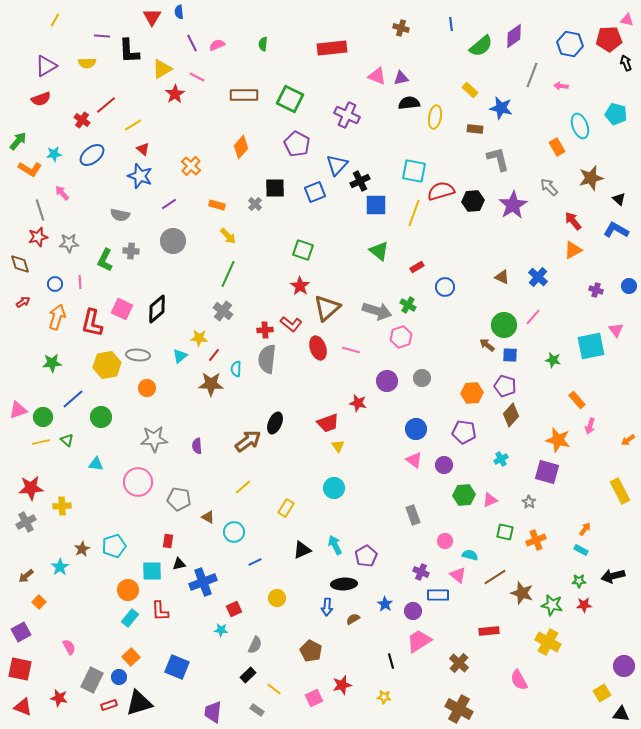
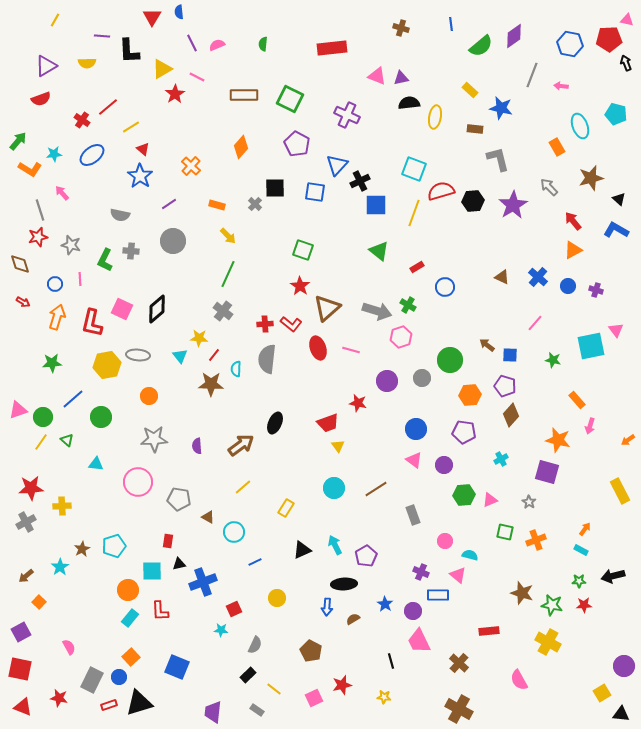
red line at (106, 105): moved 2 px right, 2 px down
yellow line at (133, 125): moved 2 px left, 2 px down
cyan square at (414, 171): moved 2 px up; rotated 10 degrees clockwise
blue star at (140, 176): rotated 15 degrees clockwise
blue square at (315, 192): rotated 30 degrees clockwise
gray star at (69, 243): moved 2 px right, 2 px down; rotated 18 degrees clockwise
pink line at (80, 282): moved 3 px up
blue circle at (629, 286): moved 61 px left
red arrow at (23, 302): rotated 64 degrees clockwise
pink line at (533, 317): moved 2 px right, 6 px down
green circle at (504, 325): moved 54 px left, 35 px down
red cross at (265, 330): moved 6 px up
cyan triangle at (180, 356): rotated 28 degrees counterclockwise
orange circle at (147, 388): moved 2 px right, 8 px down
orange hexagon at (472, 393): moved 2 px left, 2 px down
brown arrow at (248, 441): moved 7 px left, 4 px down
yellow line at (41, 442): rotated 42 degrees counterclockwise
brown line at (495, 577): moved 119 px left, 88 px up
pink trapezoid at (419, 641): rotated 84 degrees counterclockwise
